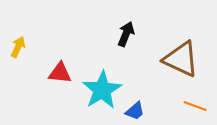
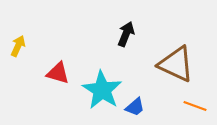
yellow arrow: moved 1 px up
brown triangle: moved 5 px left, 5 px down
red triangle: moved 2 px left; rotated 10 degrees clockwise
cyan star: rotated 9 degrees counterclockwise
blue trapezoid: moved 4 px up
